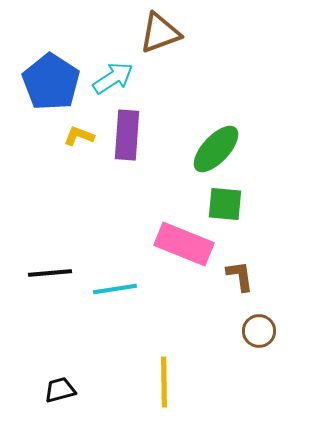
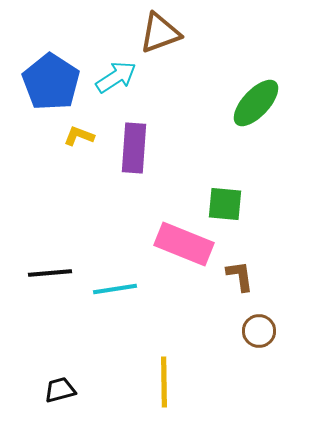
cyan arrow: moved 3 px right, 1 px up
purple rectangle: moved 7 px right, 13 px down
green ellipse: moved 40 px right, 46 px up
